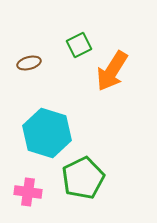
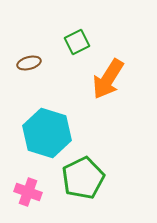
green square: moved 2 px left, 3 px up
orange arrow: moved 4 px left, 8 px down
pink cross: rotated 12 degrees clockwise
